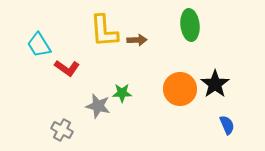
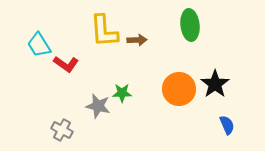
red L-shape: moved 1 px left, 4 px up
orange circle: moved 1 px left
